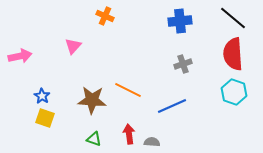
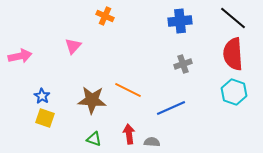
blue line: moved 1 px left, 2 px down
